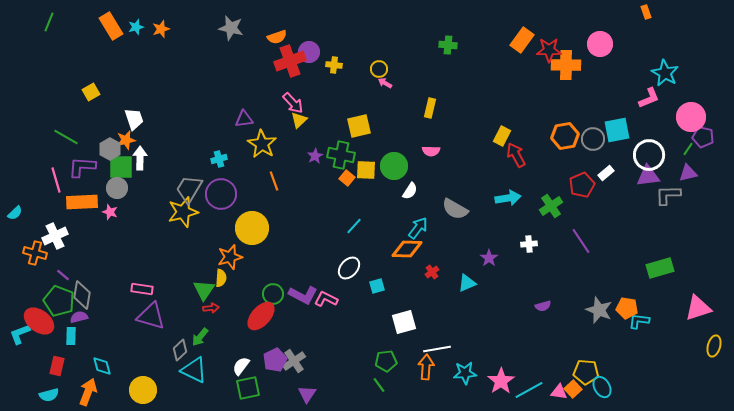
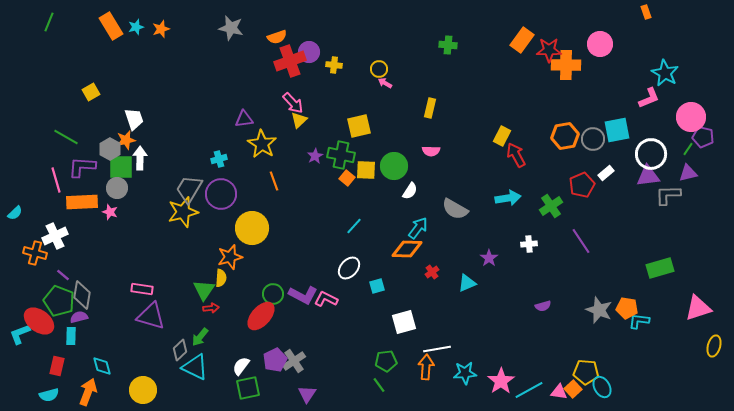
white circle at (649, 155): moved 2 px right, 1 px up
cyan triangle at (194, 370): moved 1 px right, 3 px up
